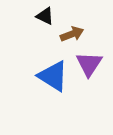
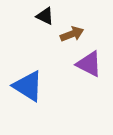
purple triangle: rotated 36 degrees counterclockwise
blue triangle: moved 25 px left, 10 px down
